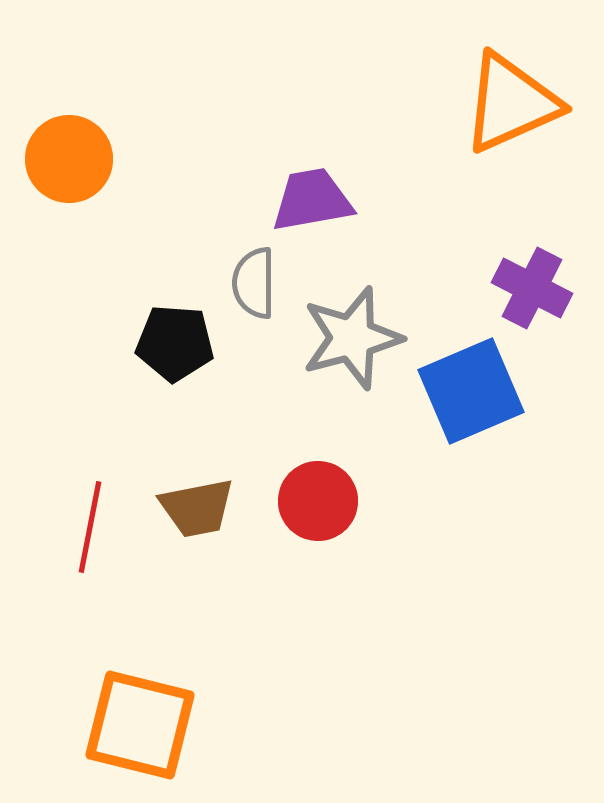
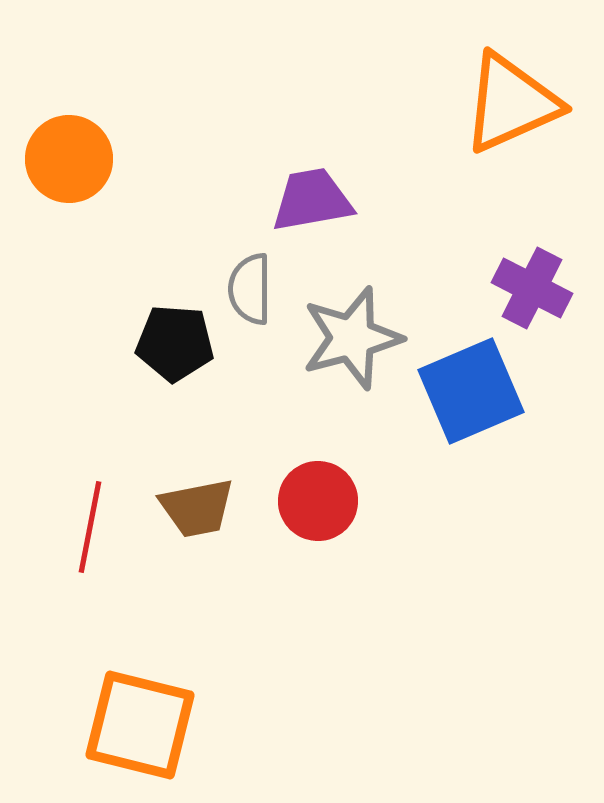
gray semicircle: moved 4 px left, 6 px down
